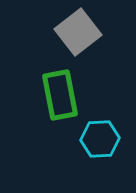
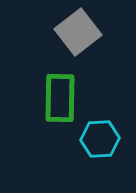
green rectangle: moved 3 px down; rotated 12 degrees clockwise
